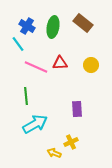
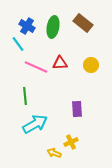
green line: moved 1 px left
